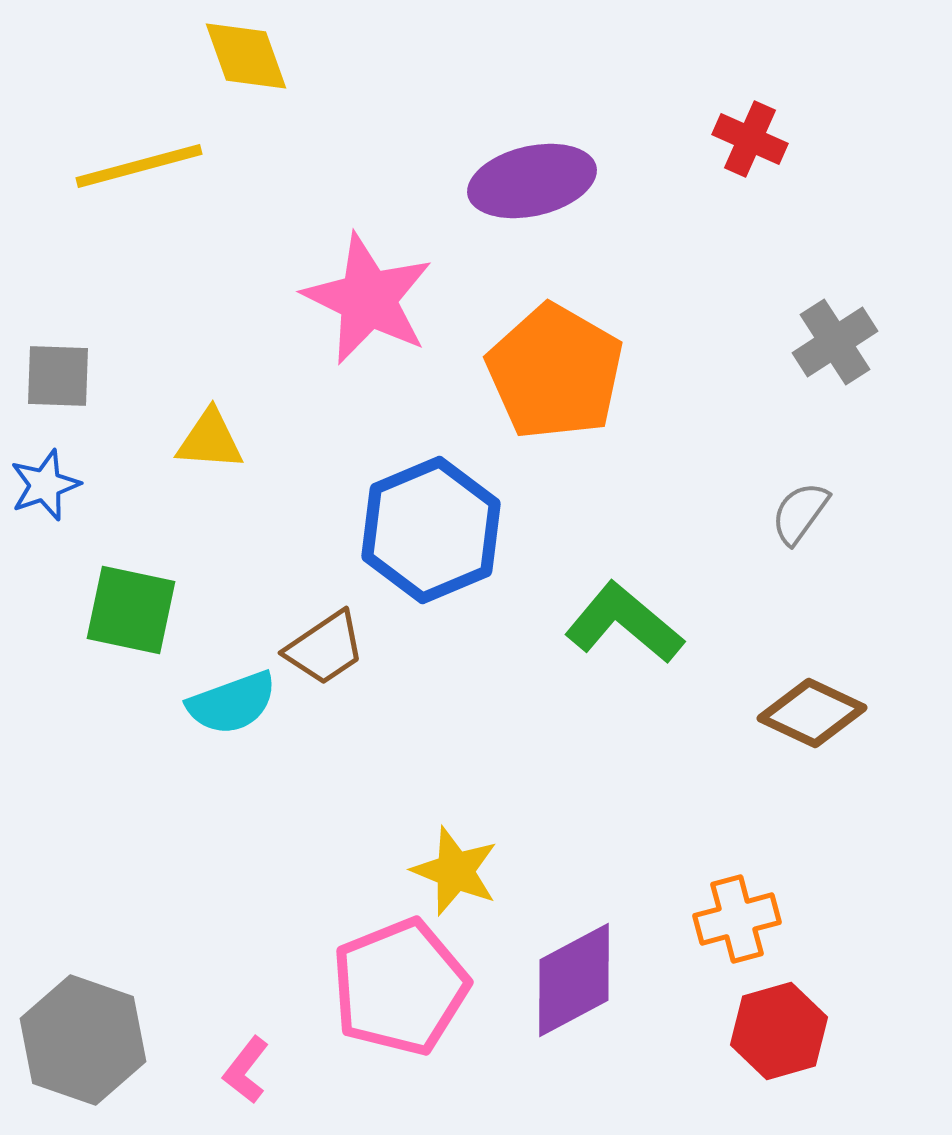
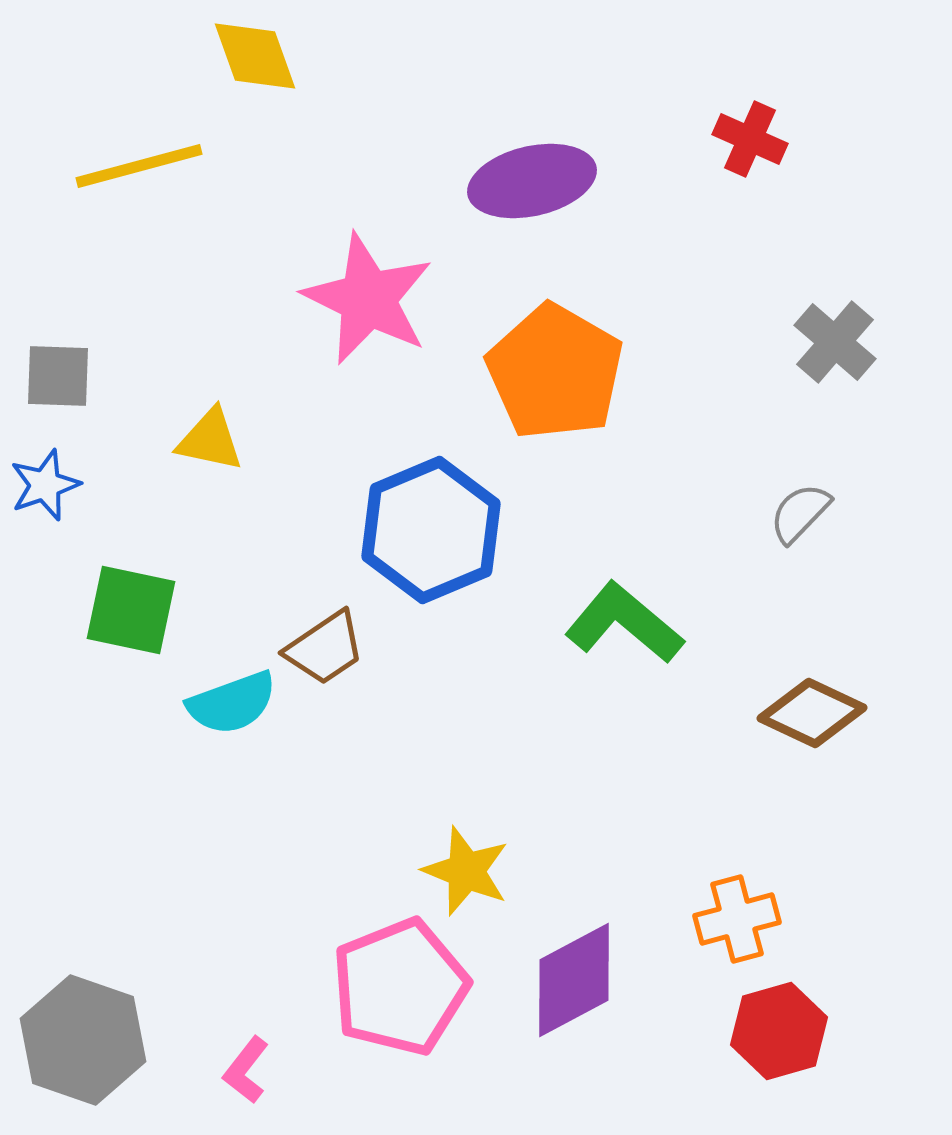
yellow diamond: moved 9 px right
gray cross: rotated 16 degrees counterclockwise
yellow triangle: rotated 8 degrees clockwise
gray semicircle: rotated 8 degrees clockwise
yellow star: moved 11 px right
